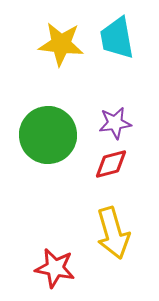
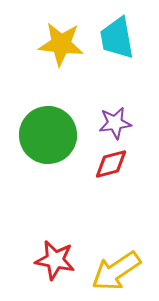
yellow arrow: moved 3 px right, 38 px down; rotated 72 degrees clockwise
red star: moved 8 px up
